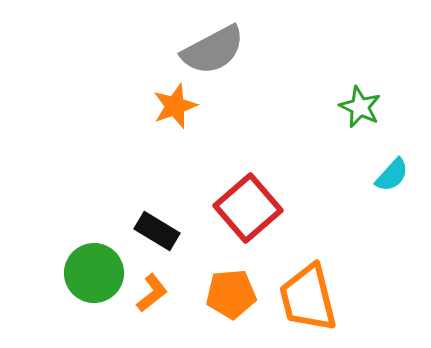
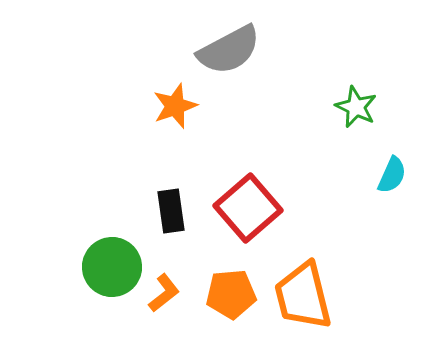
gray semicircle: moved 16 px right
green star: moved 4 px left
cyan semicircle: rotated 18 degrees counterclockwise
black rectangle: moved 14 px right, 20 px up; rotated 51 degrees clockwise
green circle: moved 18 px right, 6 px up
orange L-shape: moved 12 px right
orange trapezoid: moved 5 px left, 2 px up
